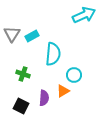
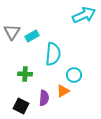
gray triangle: moved 2 px up
green cross: moved 2 px right; rotated 16 degrees counterclockwise
